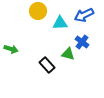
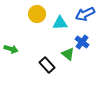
yellow circle: moved 1 px left, 3 px down
blue arrow: moved 1 px right, 1 px up
green triangle: rotated 24 degrees clockwise
